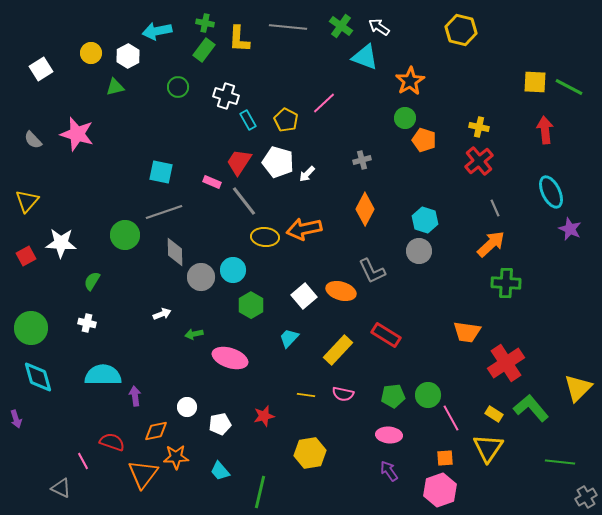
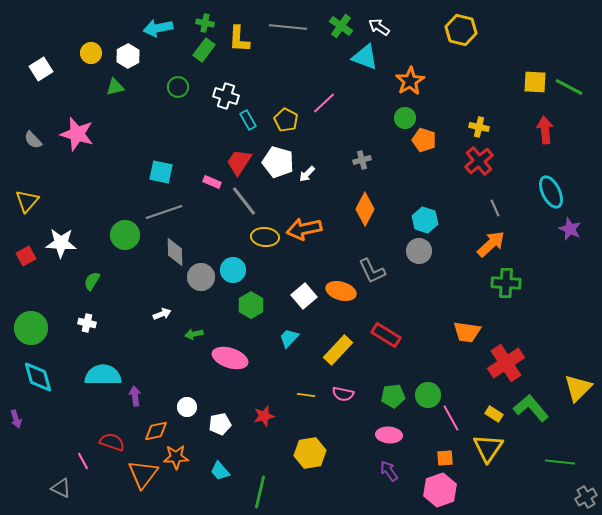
cyan arrow at (157, 31): moved 1 px right, 3 px up
